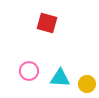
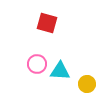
pink circle: moved 8 px right, 7 px up
cyan triangle: moved 7 px up
